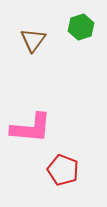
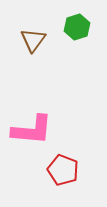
green hexagon: moved 4 px left
pink L-shape: moved 1 px right, 2 px down
